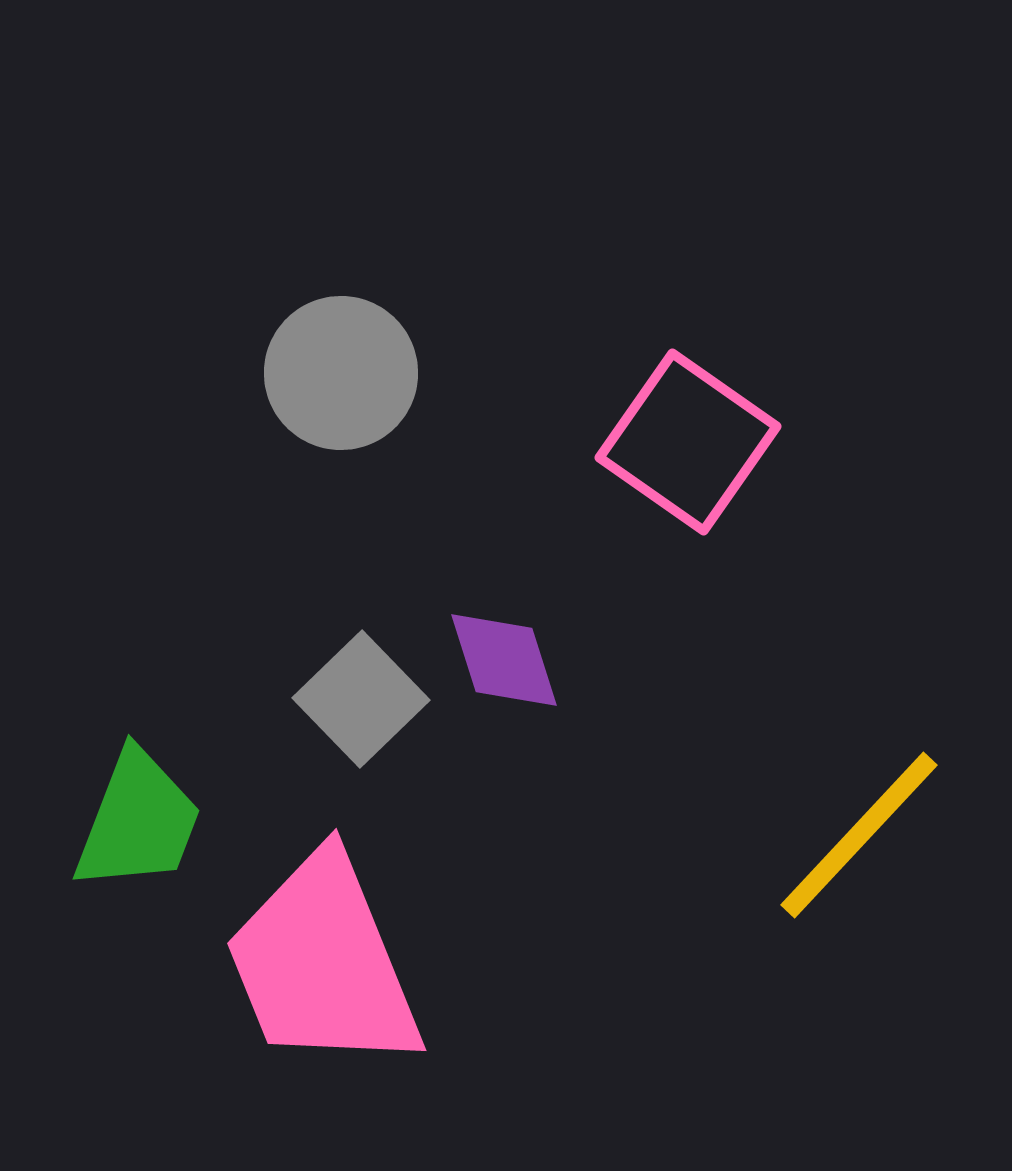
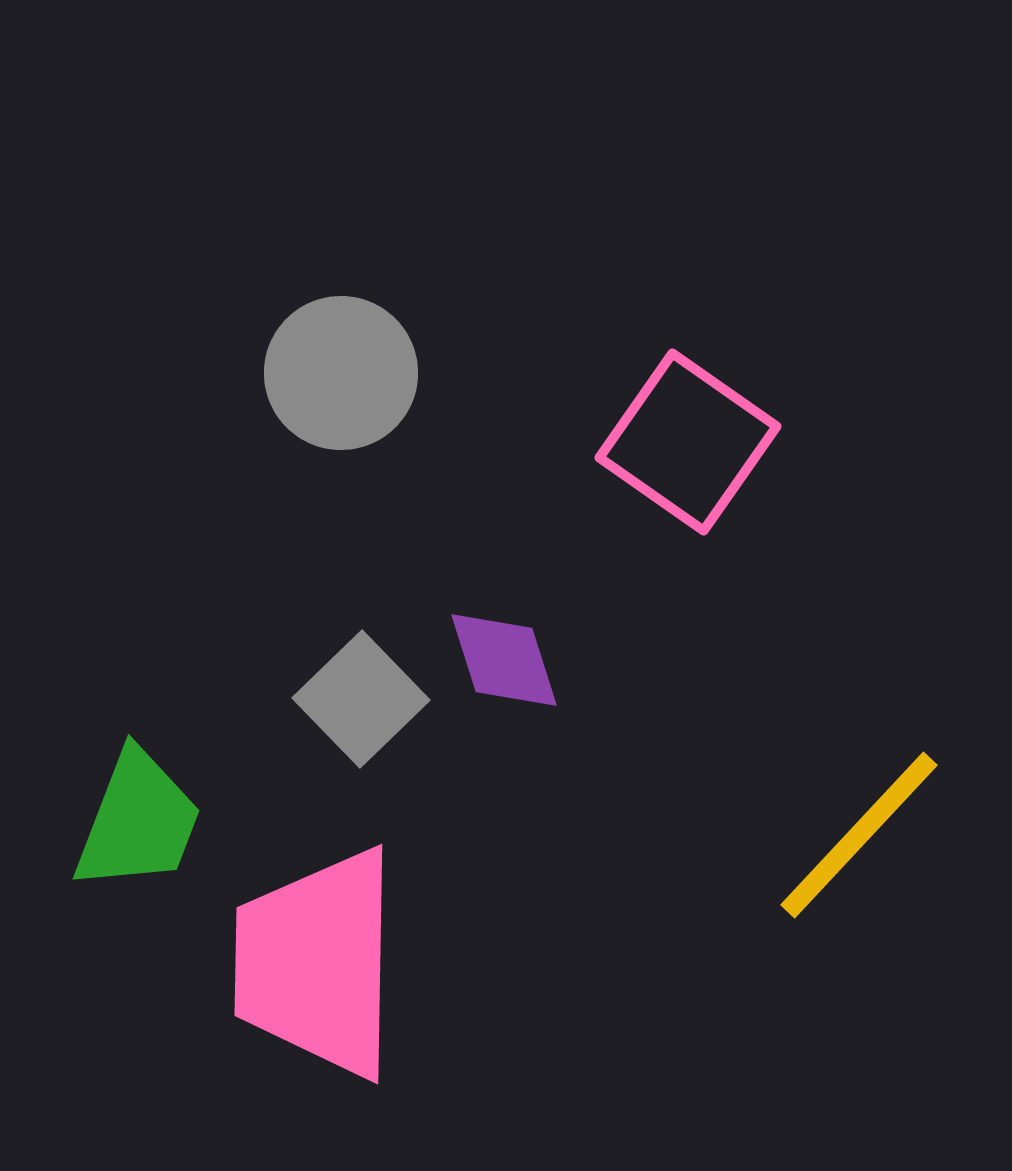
pink trapezoid: moved 6 px left; rotated 23 degrees clockwise
